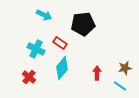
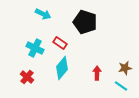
cyan arrow: moved 1 px left, 1 px up
black pentagon: moved 2 px right, 2 px up; rotated 25 degrees clockwise
cyan cross: moved 1 px left, 1 px up
red cross: moved 2 px left
cyan line: moved 1 px right
